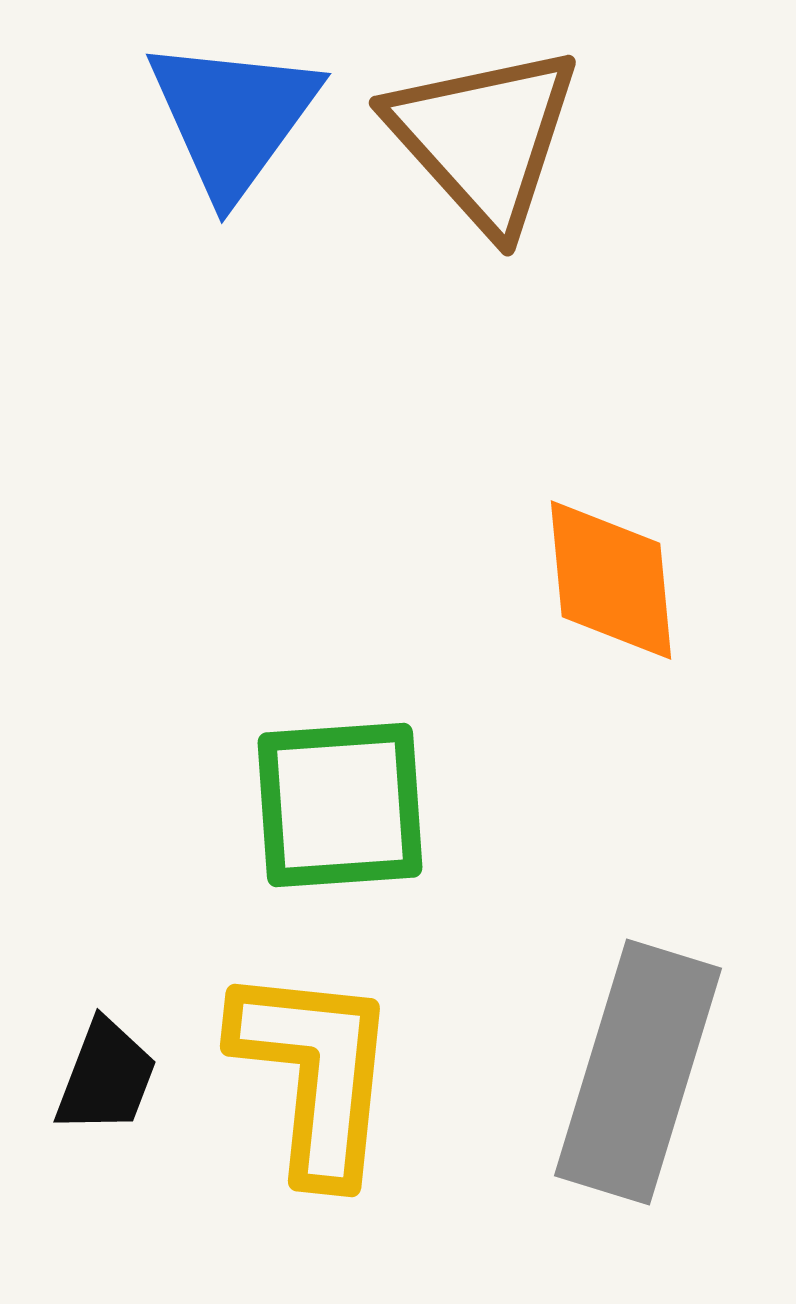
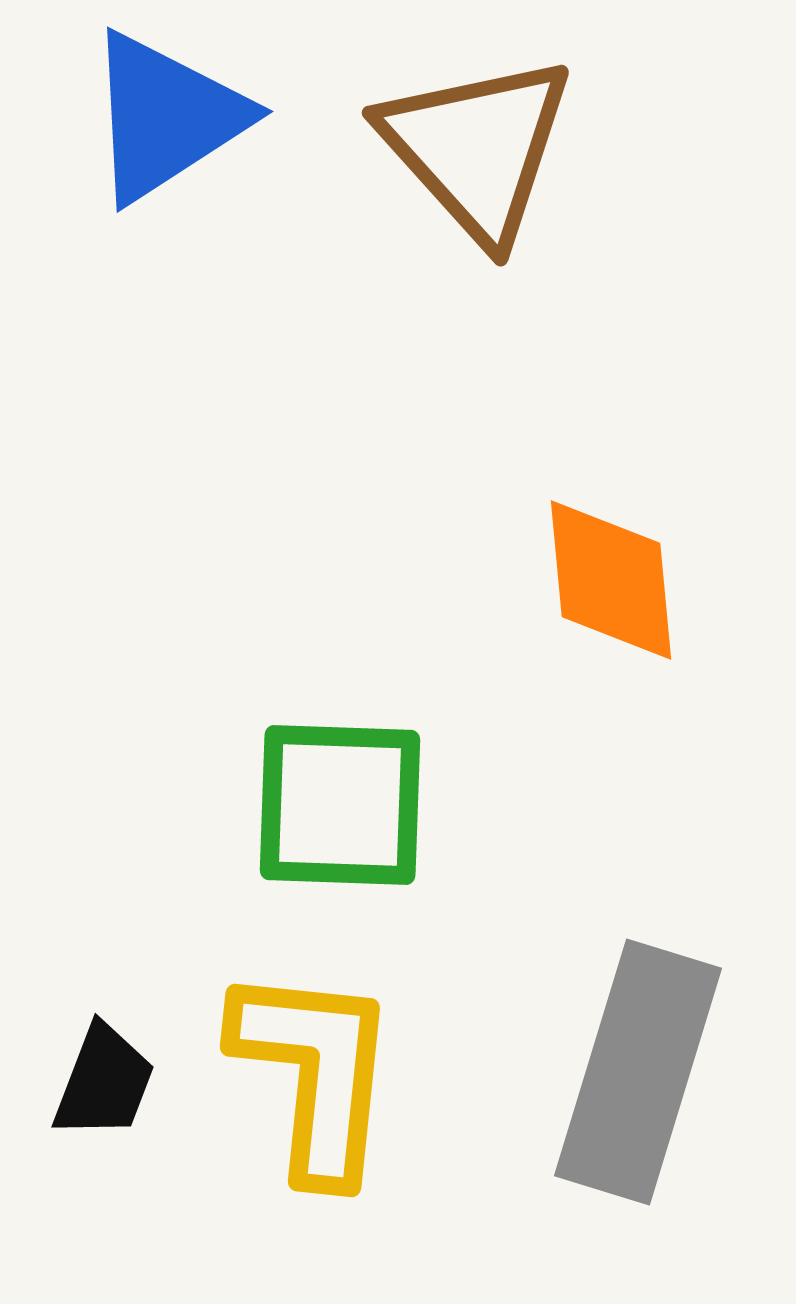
blue triangle: moved 67 px left; rotated 21 degrees clockwise
brown triangle: moved 7 px left, 10 px down
green square: rotated 6 degrees clockwise
black trapezoid: moved 2 px left, 5 px down
